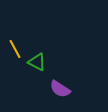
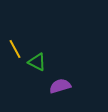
purple semicircle: moved 3 px up; rotated 130 degrees clockwise
